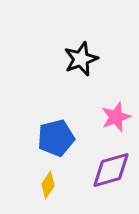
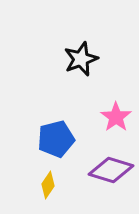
pink star: rotated 16 degrees counterclockwise
blue pentagon: moved 1 px down
purple diamond: rotated 33 degrees clockwise
